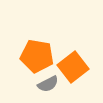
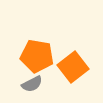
gray semicircle: moved 16 px left
